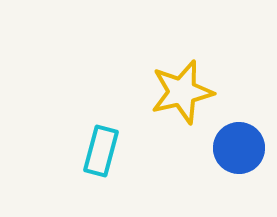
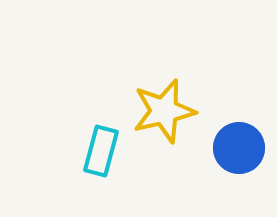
yellow star: moved 18 px left, 19 px down
